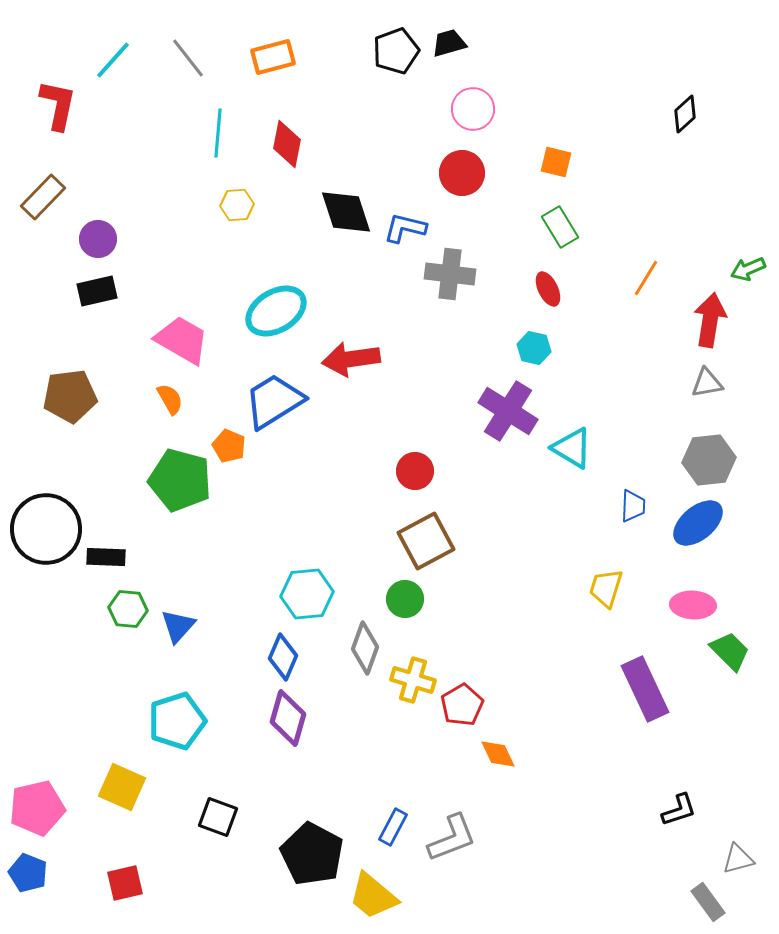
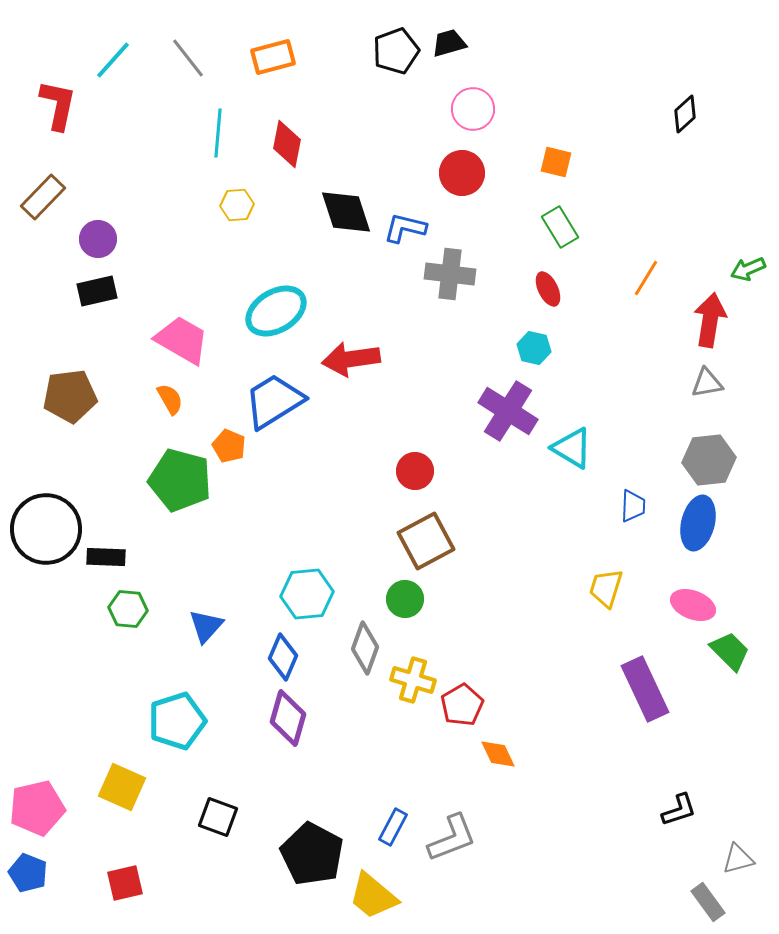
blue ellipse at (698, 523): rotated 36 degrees counterclockwise
pink ellipse at (693, 605): rotated 18 degrees clockwise
blue triangle at (178, 626): moved 28 px right
